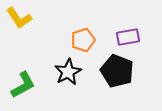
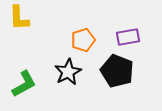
yellow L-shape: rotated 32 degrees clockwise
green L-shape: moved 1 px right, 1 px up
